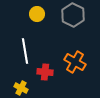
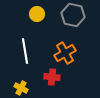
gray hexagon: rotated 15 degrees counterclockwise
orange cross: moved 10 px left, 9 px up; rotated 30 degrees clockwise
red cross: moved 7 px right, 5 px down
